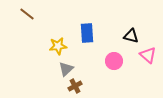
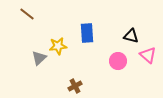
pink circle: moved 4 px right
gray triangle: moved 27 px left, 11 px up
